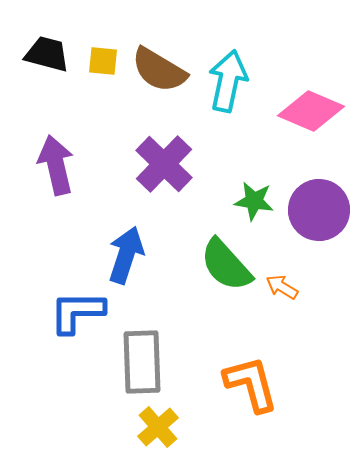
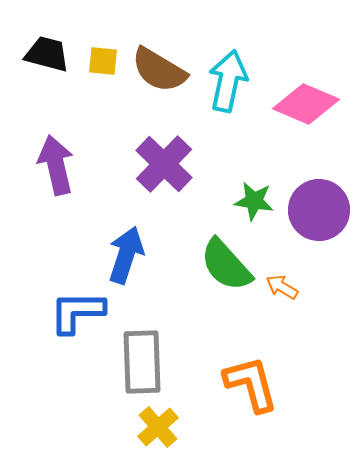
pink diamond: moved 5 px left, 7 px up
